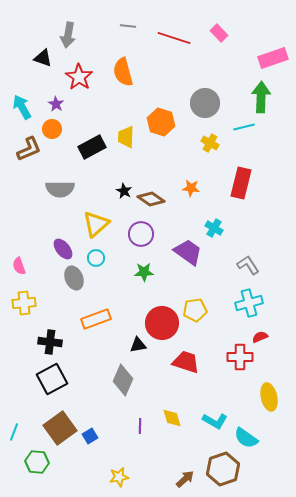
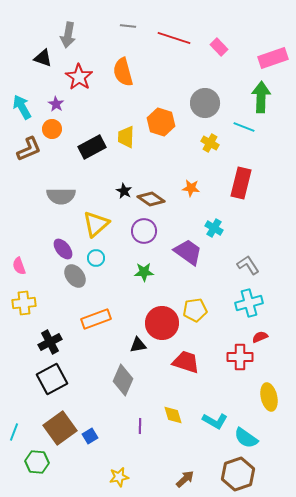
pink rectangle at (219, 33): moved 14 px down
cyan line at (244, 127): rotated 35 degrees clockwise
gray semicircle at (60, 189): moved 1 px right, 7 px down
purple circle at (141, 234): moved 3 px right, 3 px up
gray ellipse at (74, 278): moved 1 px right, 2 px up; rotated 15 degrees counterclockwise
black cross at (50, 342): rotated 35 degrees counterclockwise
yellow diamond at (172, 418): moved 1 px right, 3 px up
brown hexagon at (223, 469): moved 15 px right, 5 px down
